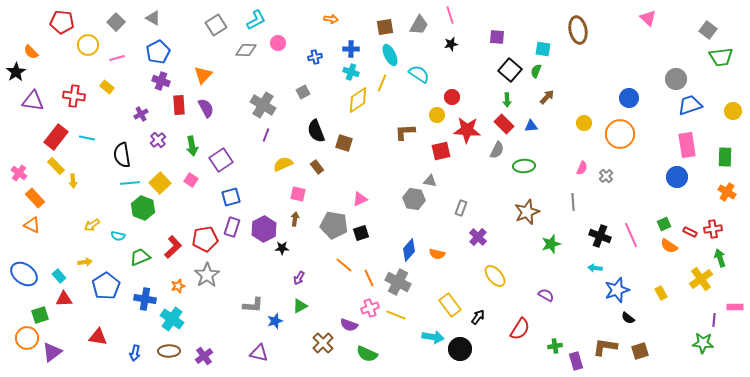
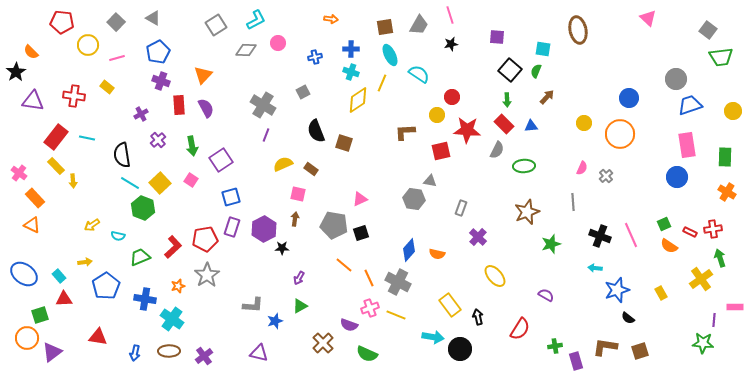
brown rectangle at (317, 167): moved 6 px left, 2 px down; rotated 16 degrees counterclockwise
cyan line at (130, 183): rotated 36 degrees clockwise
black arrow at (478, 317): rotated 49 degrees counterclockwise
